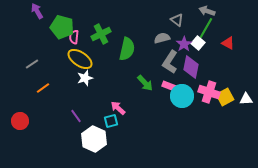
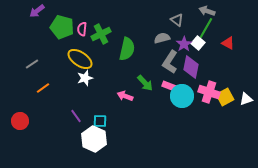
purple arrow: rotated 98 degrees counterclockwise
pink semicircle: moved 8 px right, 8 px up
white triangle: rotated 16 degrees counterclockwise
pink arrow: moved 7 px right, 12 px up; rotated 21 degrees counterclockwise
cyan square: moved 11 px left; rotated 16 degrees clockwise
